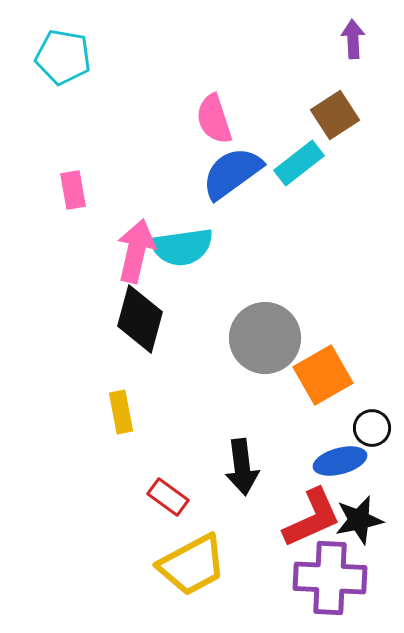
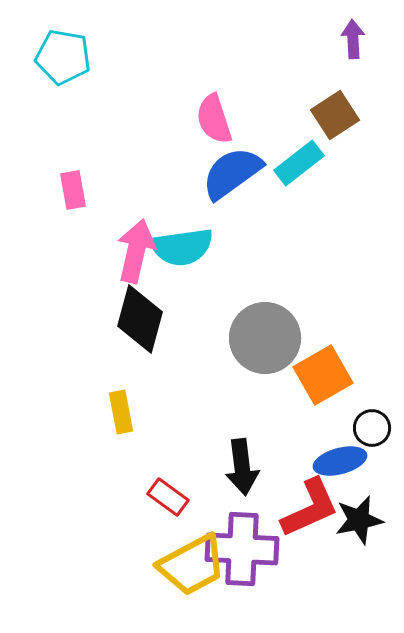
red L-shape: moved 2 px left, 10 px up
purple cross: moved 88 px left, 29 px up
